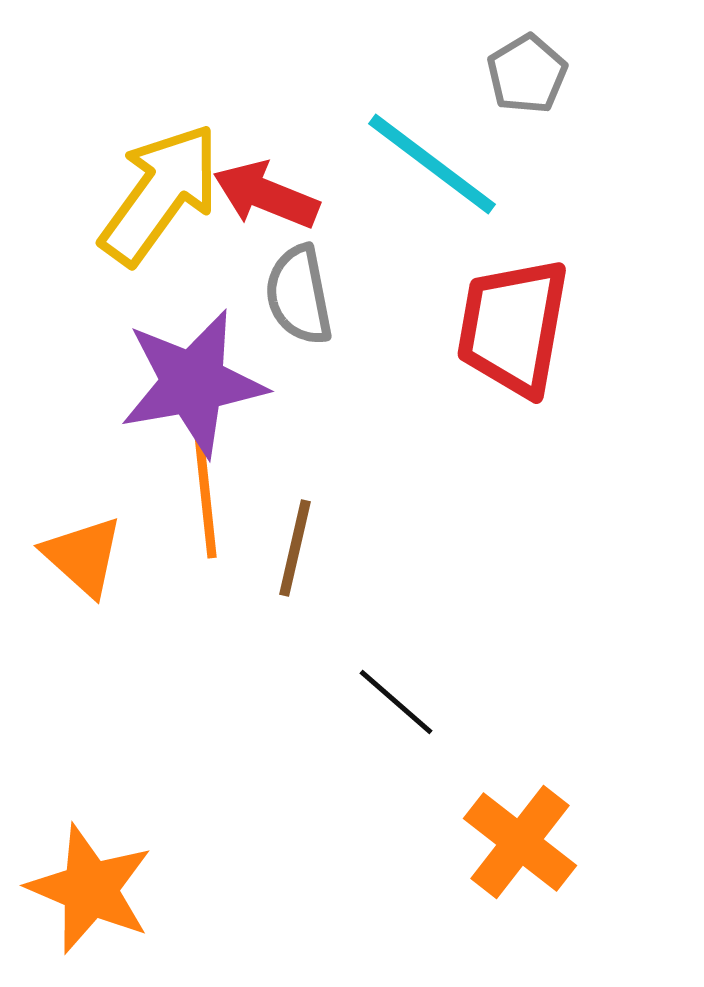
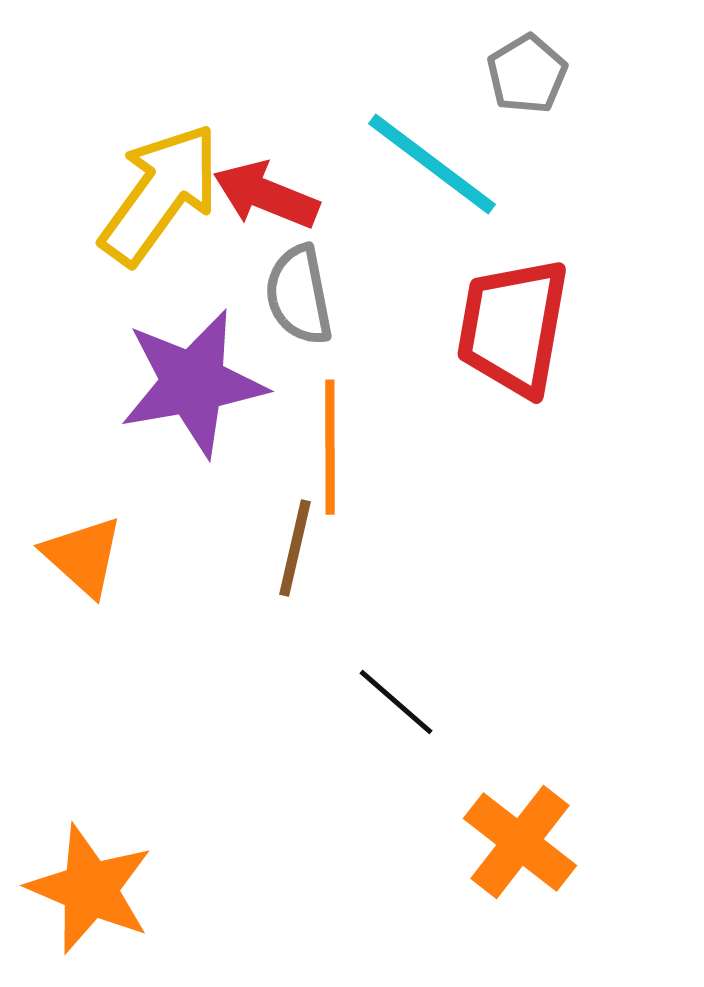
orange line: moved 125 px right, 44 px up; rotated 6 degrees clockwise
